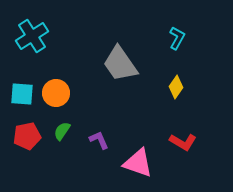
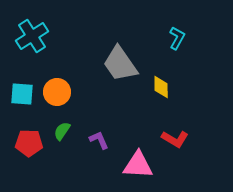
yellow diamond: moved 15 px left; rotated 35 degrees counterclockwise
orange circle: moved 1 px right, 1 px up
red pentagon: moved 2 px right, 7 px down; rotated 12 degrees clockwise
red L-shape: moved 8 px left, 3 px up
pink triangle: moved 2 px down; rotated 16 degrees counterclockwise
